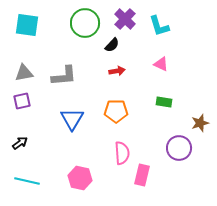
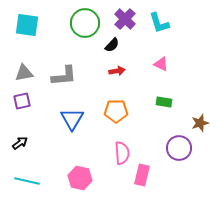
cyan L-shape: moved 3 px up
